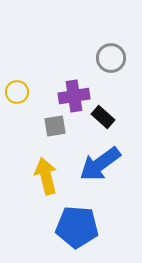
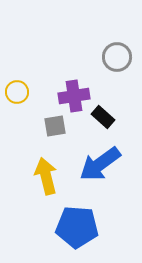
gray circle: moved 6 px right, 1 px up
